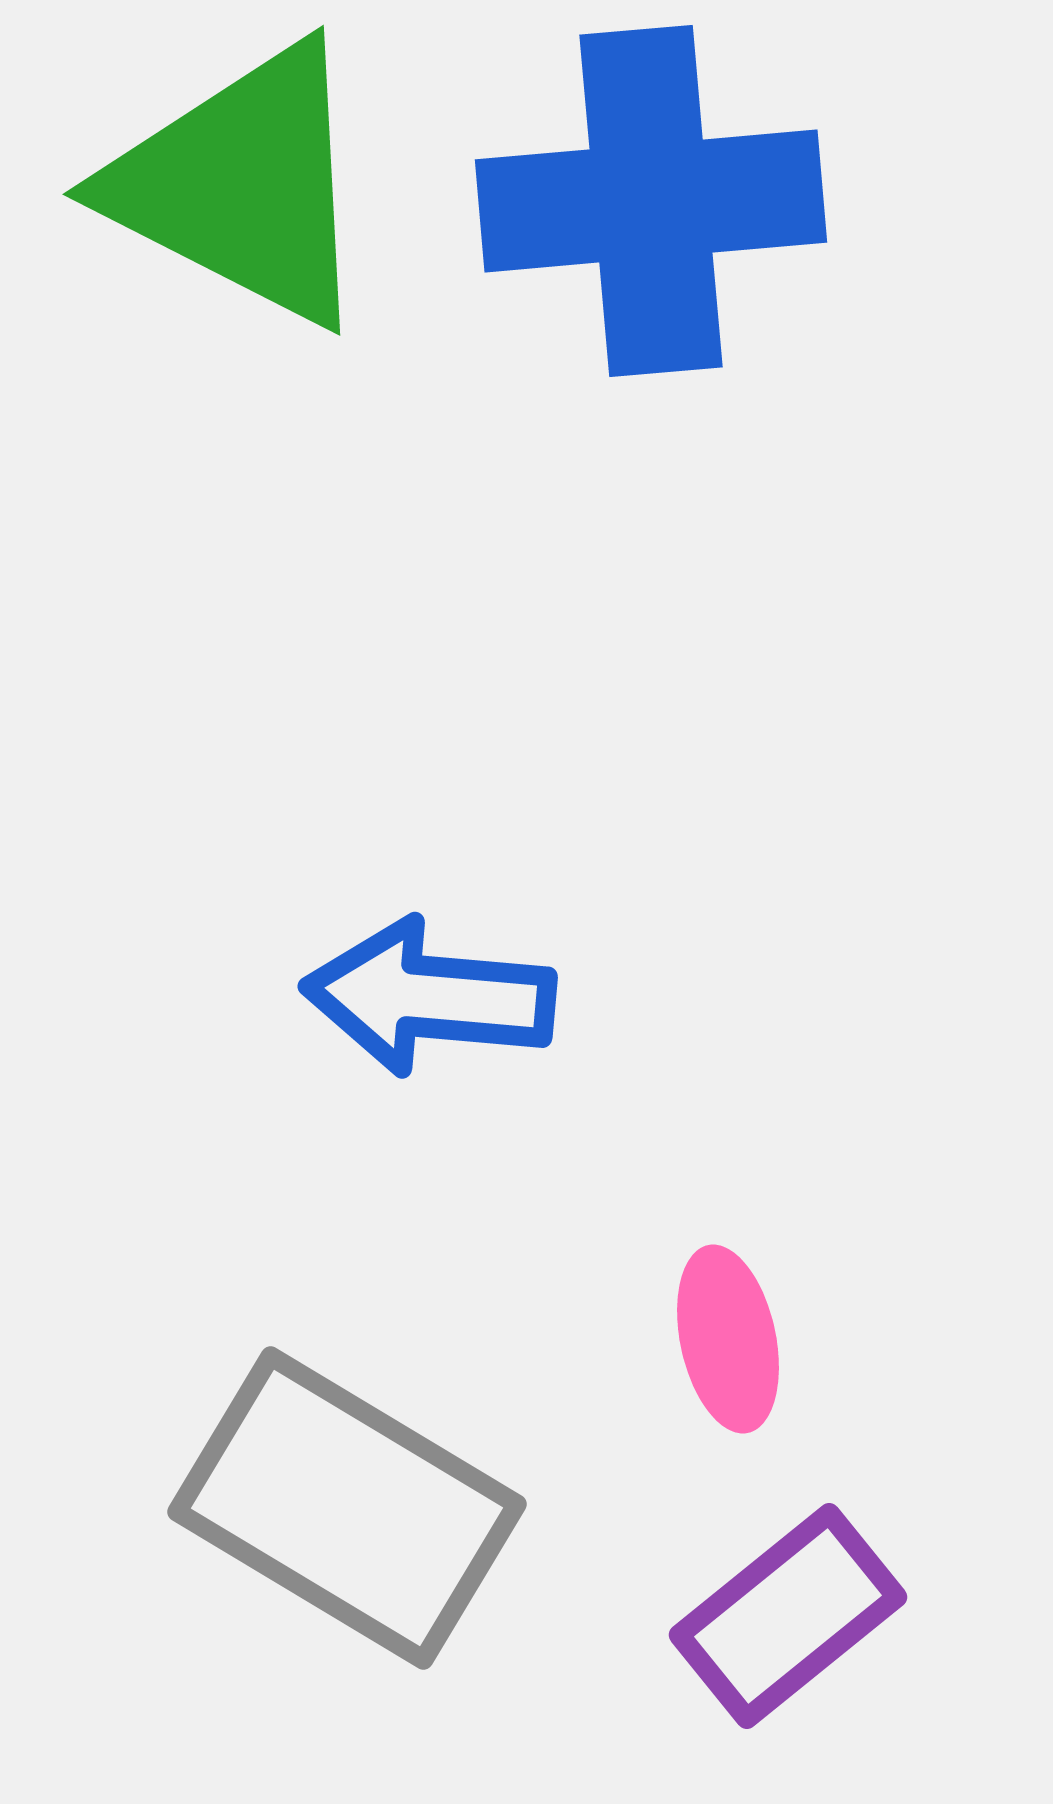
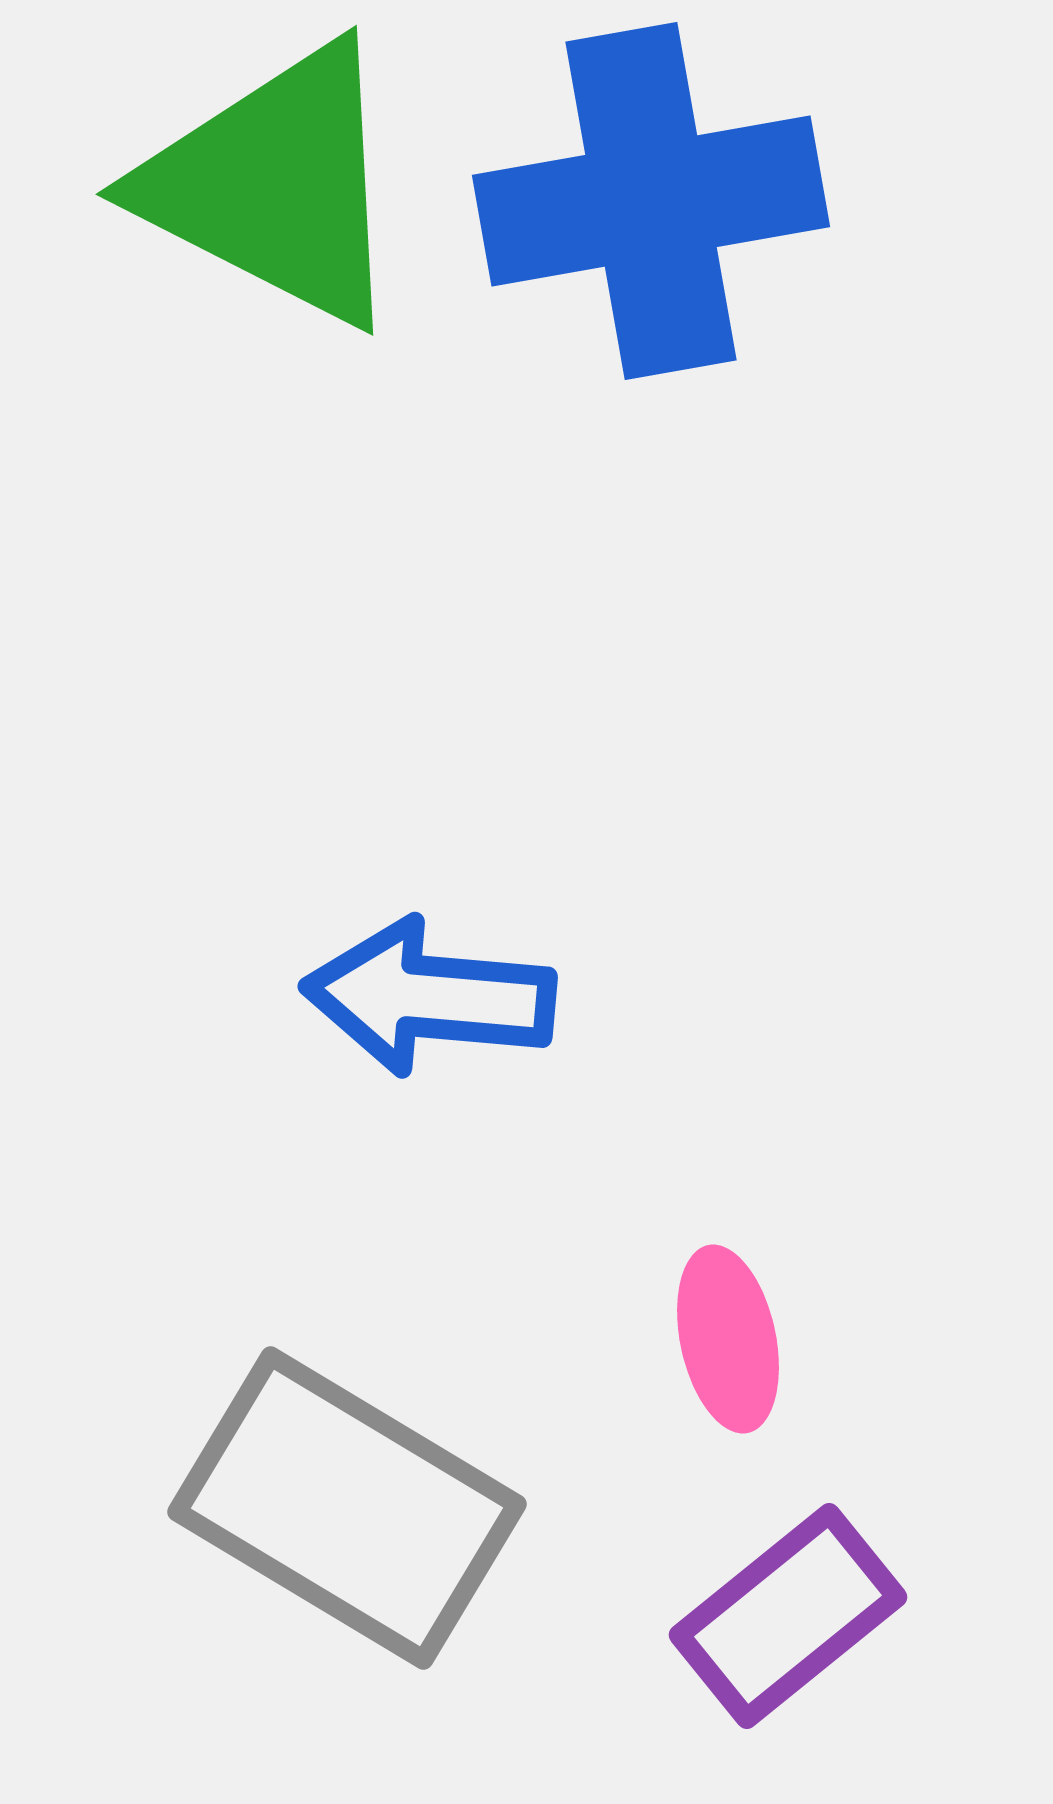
green triangle: moved 33 px right
blue cross: rotated 5 degrees counterclockwise
